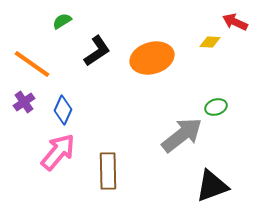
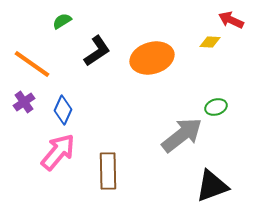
red arrow: moved 4 px left, 2 px up
